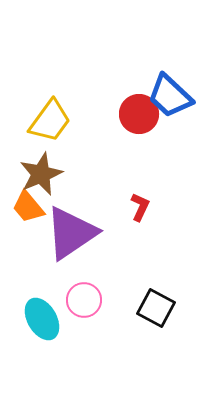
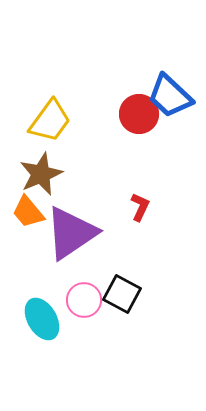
orange trapezoid: moved 5 px down
black square: moved 34 px left, 14 px up
